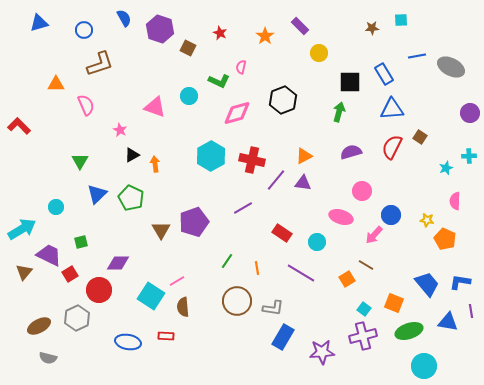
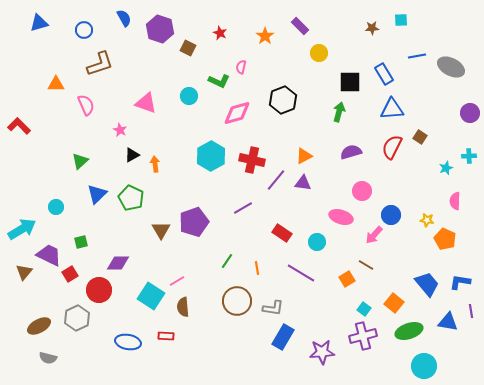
pink triangle at (155, 107): moved 9 px left, 4 px up
green triangle at (80, 161): rotated 18 degrees clockwise
orange square at (394, 303): rotated 18 degrees clockwise
